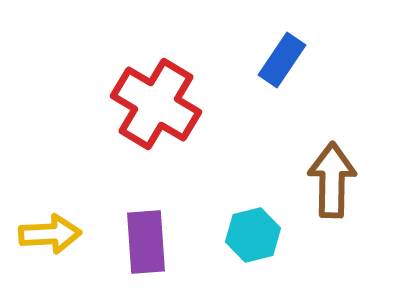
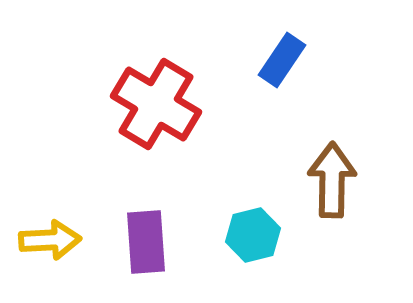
yellow arrow: moved 6 px down
